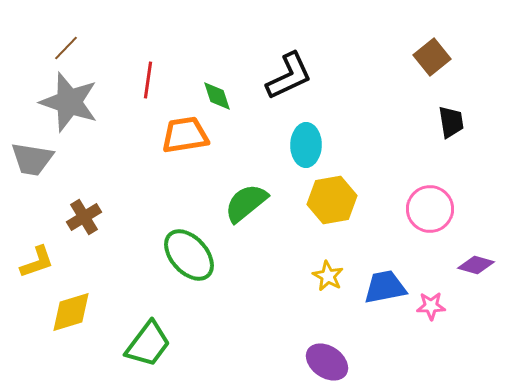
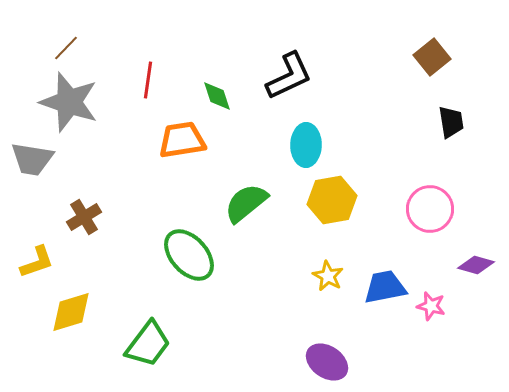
orange trapezoid: moved 3 px left, 5 px down
pink star: rotated 16 degrees clockwise
